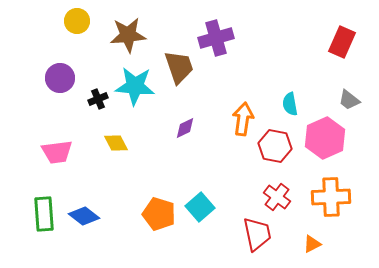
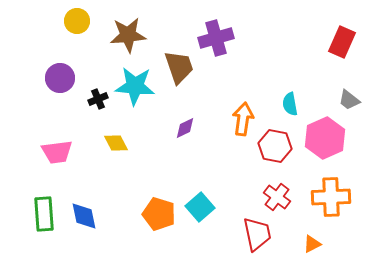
blue diamond: rotated 40 degrees clockwise
